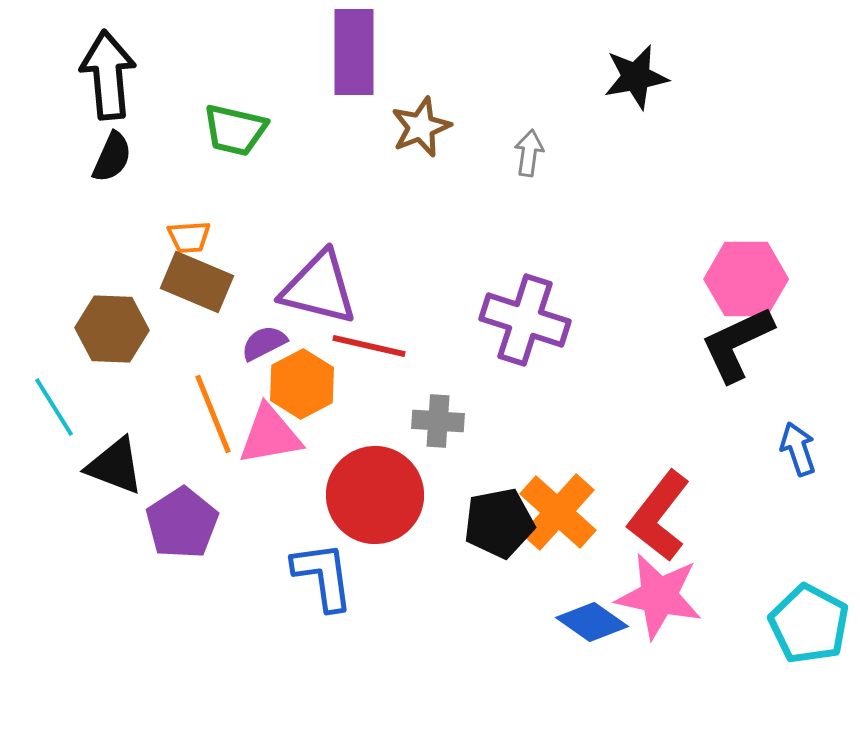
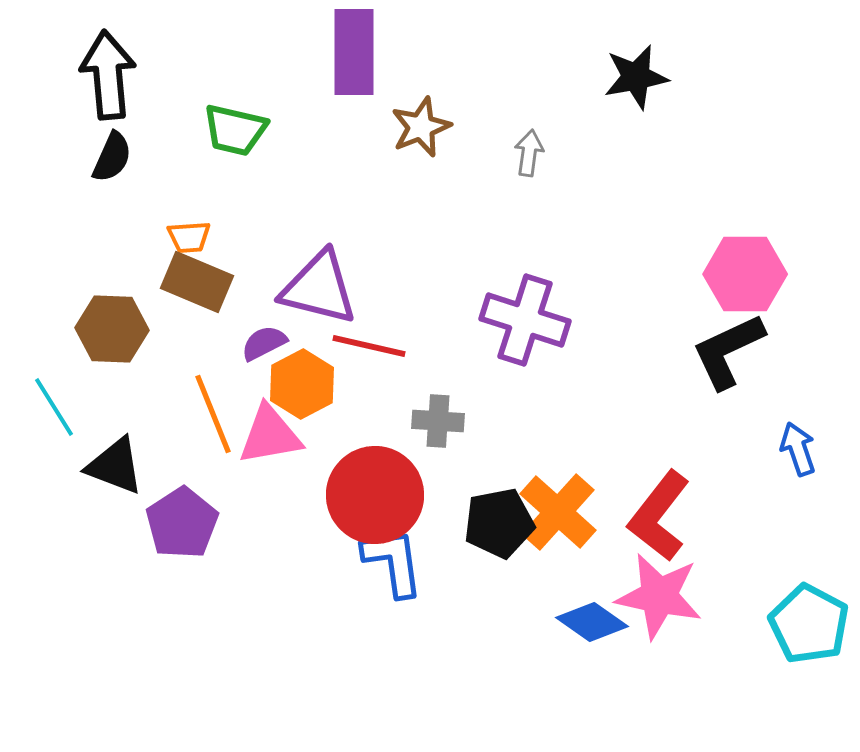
pink hexagon: moved 1 px left, 5 px up
black L-shape: moved 9 px left, 7 px down
blue L-shape: moved 70 px right, 14 px up
